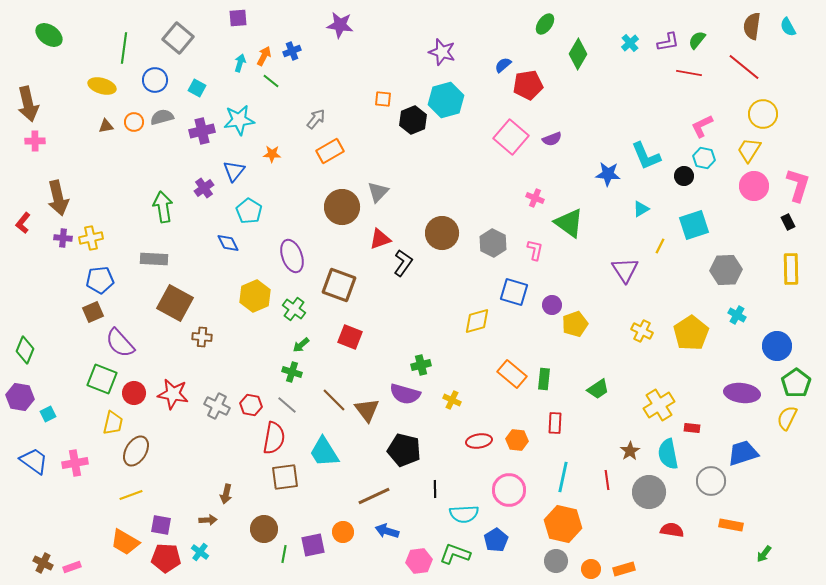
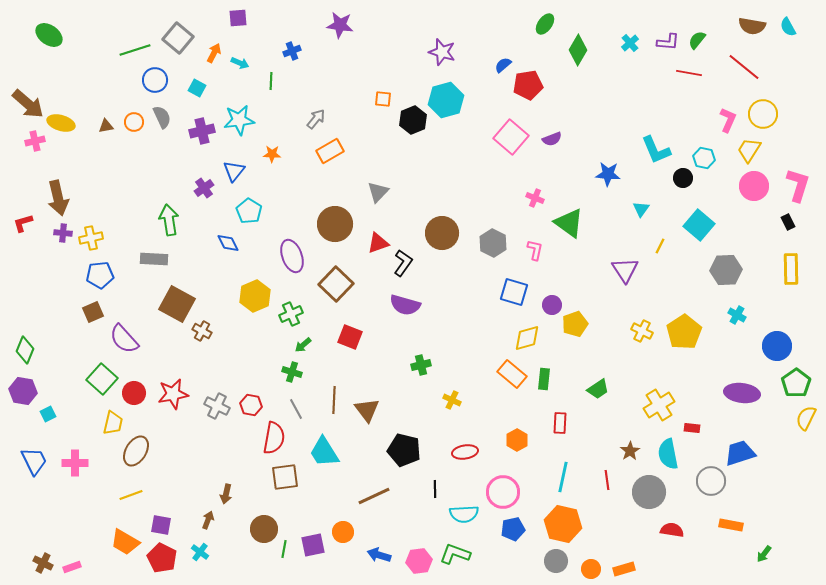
brown semicircle at (752, 26): rotated 88 degrees counterclockwise
purple L-shape at (668, 42): rotated 15 degrees clockwise
green line at (124, 48): moved 11 px right, 2 px down; rotated 64 degrees clockwise
green diamond at (578, 54): moved 4 px up
orange arrow at (264, 56): moved 50 px left, 3 px up
cyan arrow at (240, 63): rotated 96 degrees clockwise
green line at (271, 81): rotated 54 degrees clockwise
yellow ellipse at (102, 86): moved 41 px left, 37 px down
brown arrow at (28, 104): rotated 36 degrees counterclockwise
gray semicircle at (162, 117): rotated 80 degrees clockwise
pink L-shape at (702, 126): moved 26 px right, 6 px up; rotated 140 degrees clockwise
pink cross at (35, 141): rotated 12 degrees counterclockwise
cyan L-shape at (646, 156): moved 10 px right, 6 px up
black circle at (684, 176): moved 1 px left, 2 px down
green arrow at (163, 207): moved 6 px right, 13 px down
brown circle at (342, 207): moved 7 px left, 17 px down
cyan triangle at (641, 209): rotated 24 degrees counterclockwise
red L-shape at (23, 223): rotated 35 degrees clockwise
cyan square at (694, 225): moved 5 px right; rotated 32 degrees counterclockwise
purple cross at (63, 238): moved 5 px up
red triangle at (380, 239): moved 2 px left, 4 px down
blue pentagon at (100, 280): moved 5 px up
brown square at (339, 285): moved 3 px left, 1 px up; rotated 24 degrees clockwise
brown square at (175, 303): moved 2 px right, 1 px down
green cross at (294, 309): moved 3 px left, 5 px down; rotated 30 degrees clockwise
yellow diamond at (477, 321): moved 50 px right, 17 px down
yellow pentagon at (691, 333): moved 7 px left, 1 px up
brown cross at (202, 337): moved 6 px up; rotated 24 degrees clockwise
purple semicircle at (120, 343): moved 4 px right, 4 px up
green arrow at (301, 345): moved 2 px right
green square at (102, 379): rotated 20 degrees clockwise
red star at (173, 394): rotated 20 degrees counterclockwise
purple semicircle at (405, 394): moved 89 px up
purple hexagon at (20, 397): moved 3 px right, 6 px up
brown line at (334, 400): rotated 48 degrees clockwise
gray line at (287, 405): moved 9 px right, 4 px down; rotated 20 degrees clockwise
yellow semicircle at (787, 418): moved 19 px right
red rectangle at (555, 423): moved 5 px right
orange hexagon at (517, 440): rotated 25 degrees clockwise
red ellipse at (479, 441): moved 14 px left, 11 px down
blue trapezoid at (743, 453): moved 3 px left
blue trapezoid at (34, 461): rotated 28 degrees clockwise
pink cross at (75, 463): rotated 10 degrees clockwise
pink circle at (509, 490): moved 6 px left, 2 px down
brown arrow at (208, 520): rotated 66 degrees counterclockwise
blue arrow at (387, 531): moved 8 px left, 24 px down
blue pentagon at (496, 540): moved 17 px right, 11 px up; rotated 20 degrees clockwise
green line at (284, 554): moved 5 px up
red pentagon at (166, 558): moved 4 px left; rotated 24 degrees clockwise
